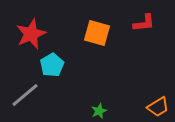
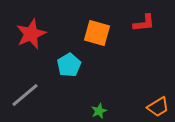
cyan pentagon: moved 17 px right
